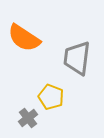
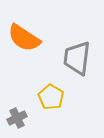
yellow pentagon: rotated 10 degrees clockwise
gray cross: moved 11 px left; rotated 12 degrees clockwise
